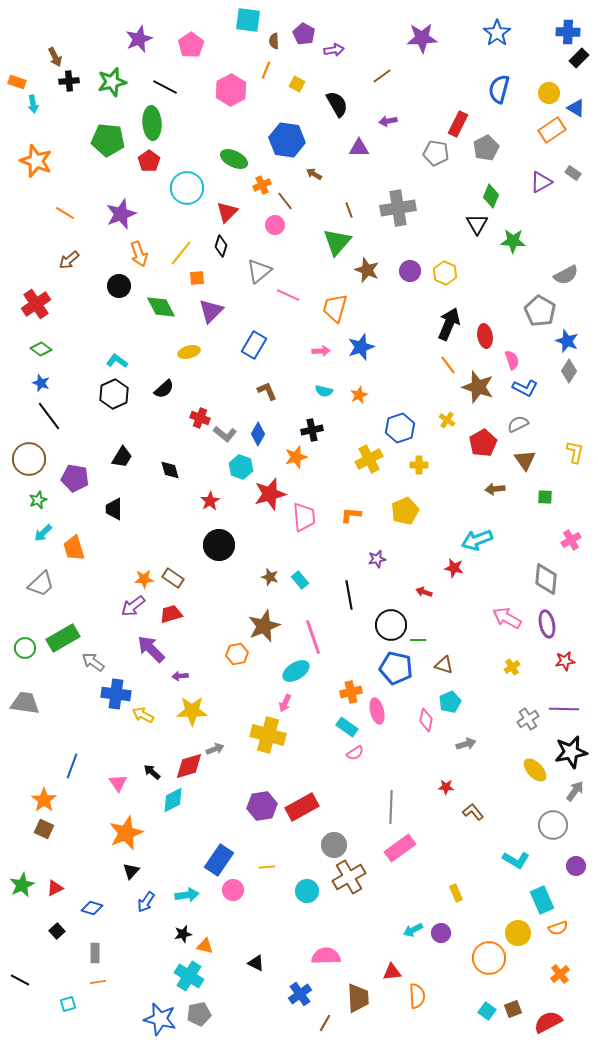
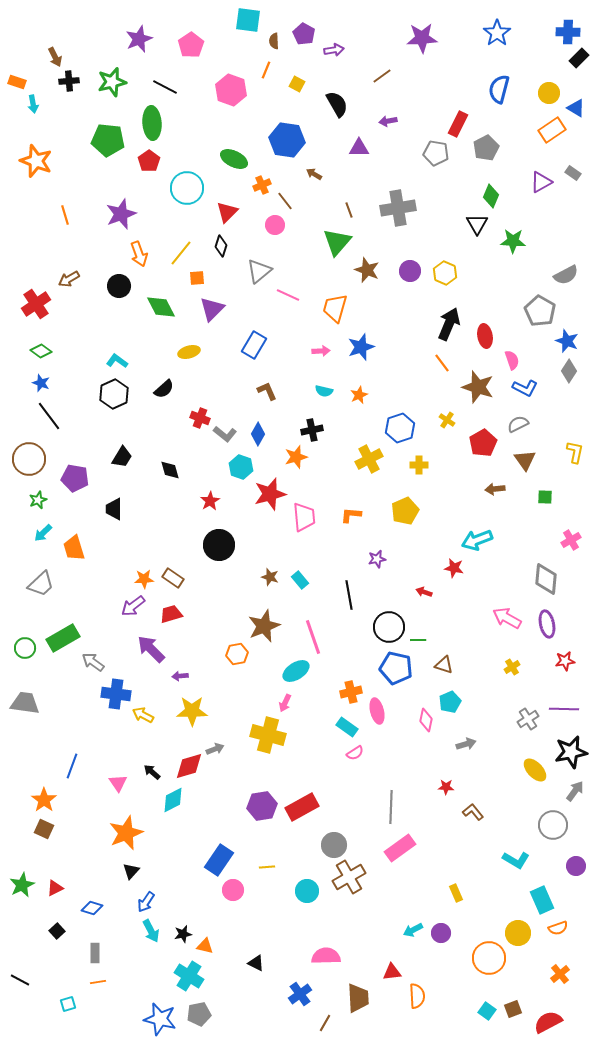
pink hexagon at (231, 90): rotated 12 degrees counterclockwise
orange line at (65, 213): moved 2 px down; rotated 42 degrees clockwise
brown arrow at (69, 260): moved 19 px down; rotated 10 degrees clockwise
purple triangle at (211, 311): moved 1 px right, 2 px up
green diamond at (41, 349): moved 2 px down
orange line at (448, 365): moved 6 px left, 2 px up
black circle at (391, 625): moved 2 px left, 2 px down
cyan arrow at (187, 895): moved 36 px left, 36 px down; rotated 70 degrees clockwise
